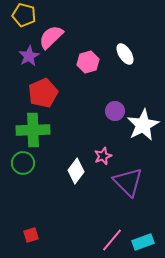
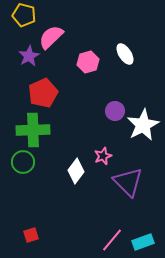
green circle: moved 1 px up
